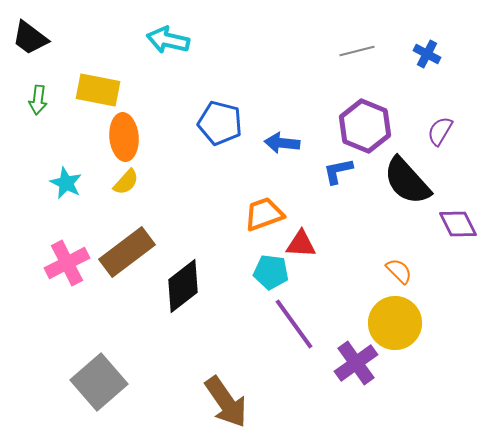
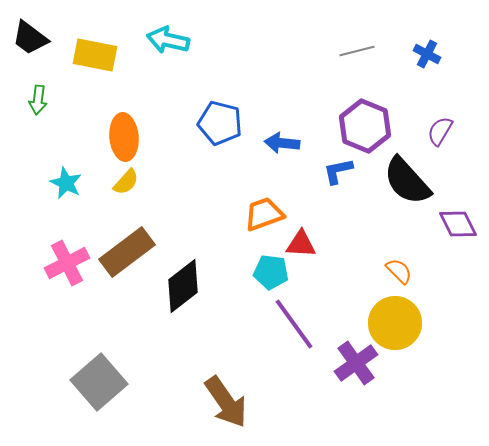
yellow rectangle: moved 3 px left, 35 px up
